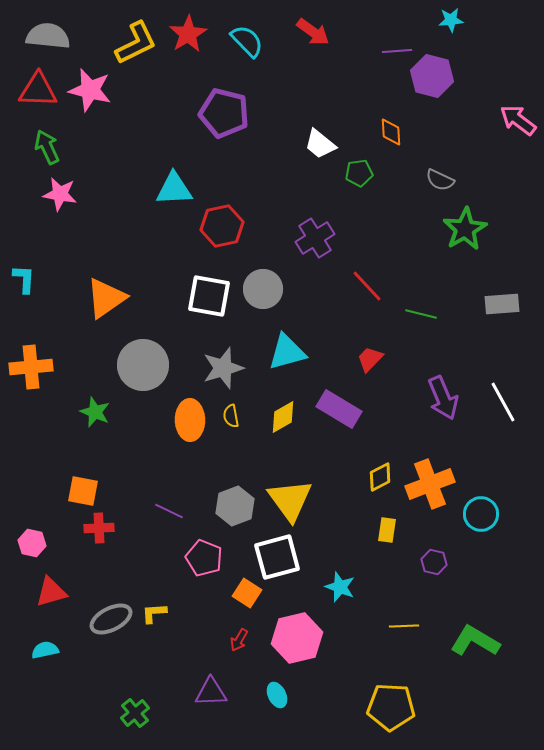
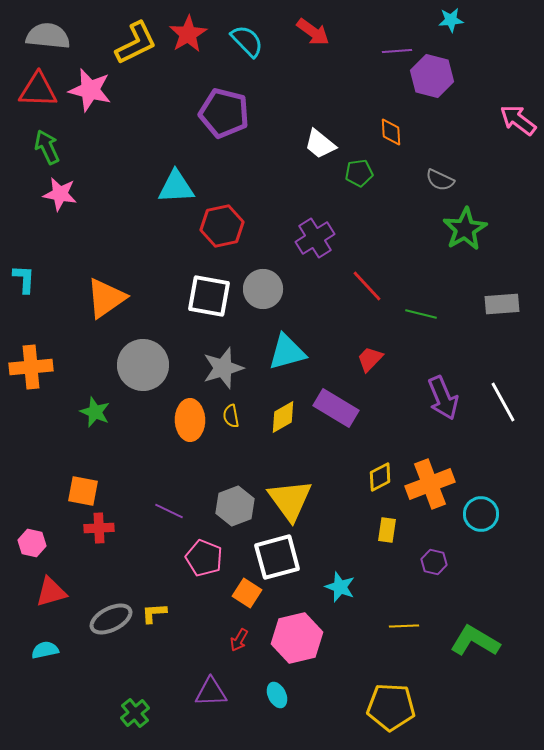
cyan triangle at (174, 189): moved 2 px right, 2 px up
purple rectangle at (339, 409): moved 3 px left, 1 px up
